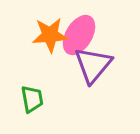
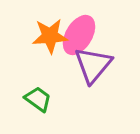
orange star: moved 1 px down
green trapezoid: moved 6 px right; rotated 44 degrees counterclockwise
